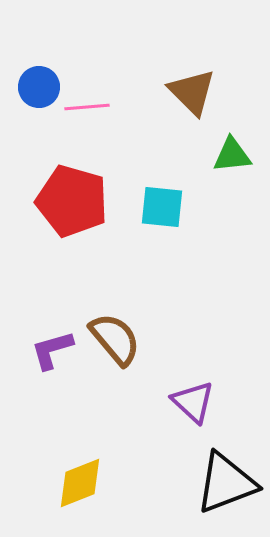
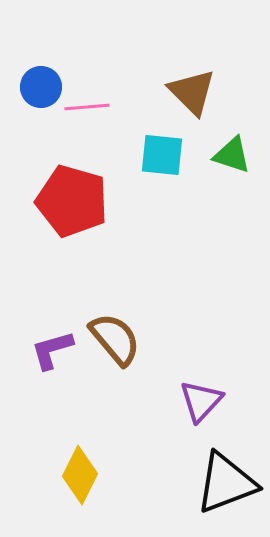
blue circle: moved 2 px right
green triangle: rotated 24 degrees clockwise
cyan square: moved 52 px up
purple triangle: moved 8 px right, 1 px up; rotated 30 degrees clockwise
yellow diamond: moved 8 px up; rotated 42 degrees counterclockwise
